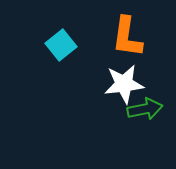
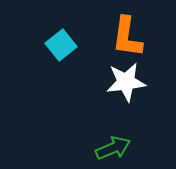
white star: moved 2 px right, 2 px up
green arrow: moved 32 px left, 39 px down; rotated 12 degrees counterclockwise
